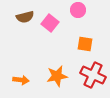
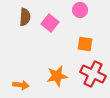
pink circle: moved 2 px right
brown semicircle: rotated 72 degrees counterclockwise
red cross: moved 1 px up
orange arrow: moved 5 px down
